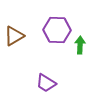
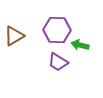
green arrow: rotated 78 degrees counterclockwise
purple trapezoid: moved 12 px right, 21 px up
